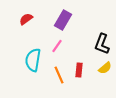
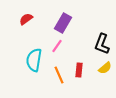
purple rectangle: moved 3 px down
cyan semicircle: moved 1 px right
